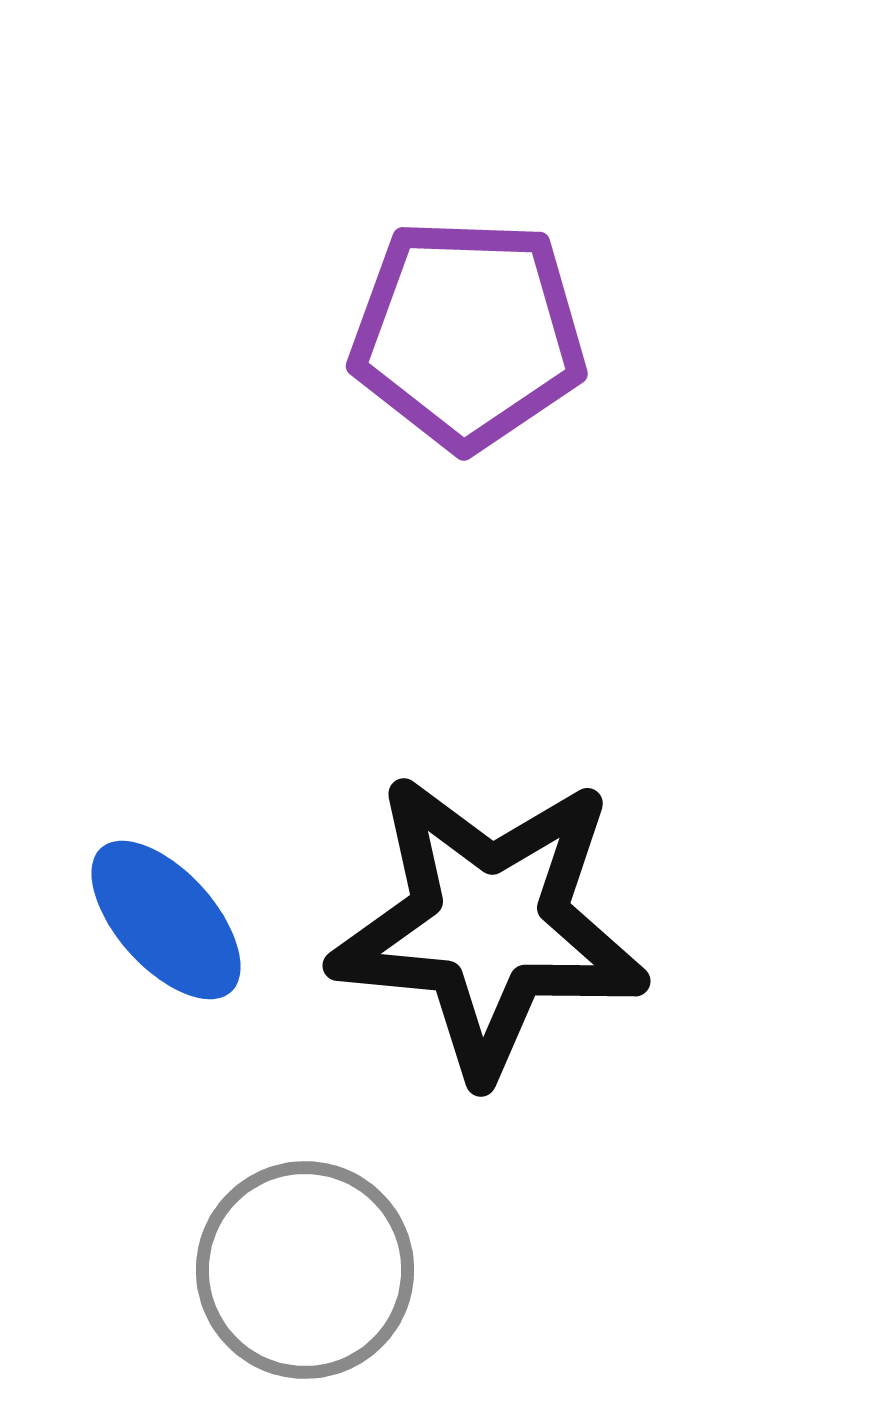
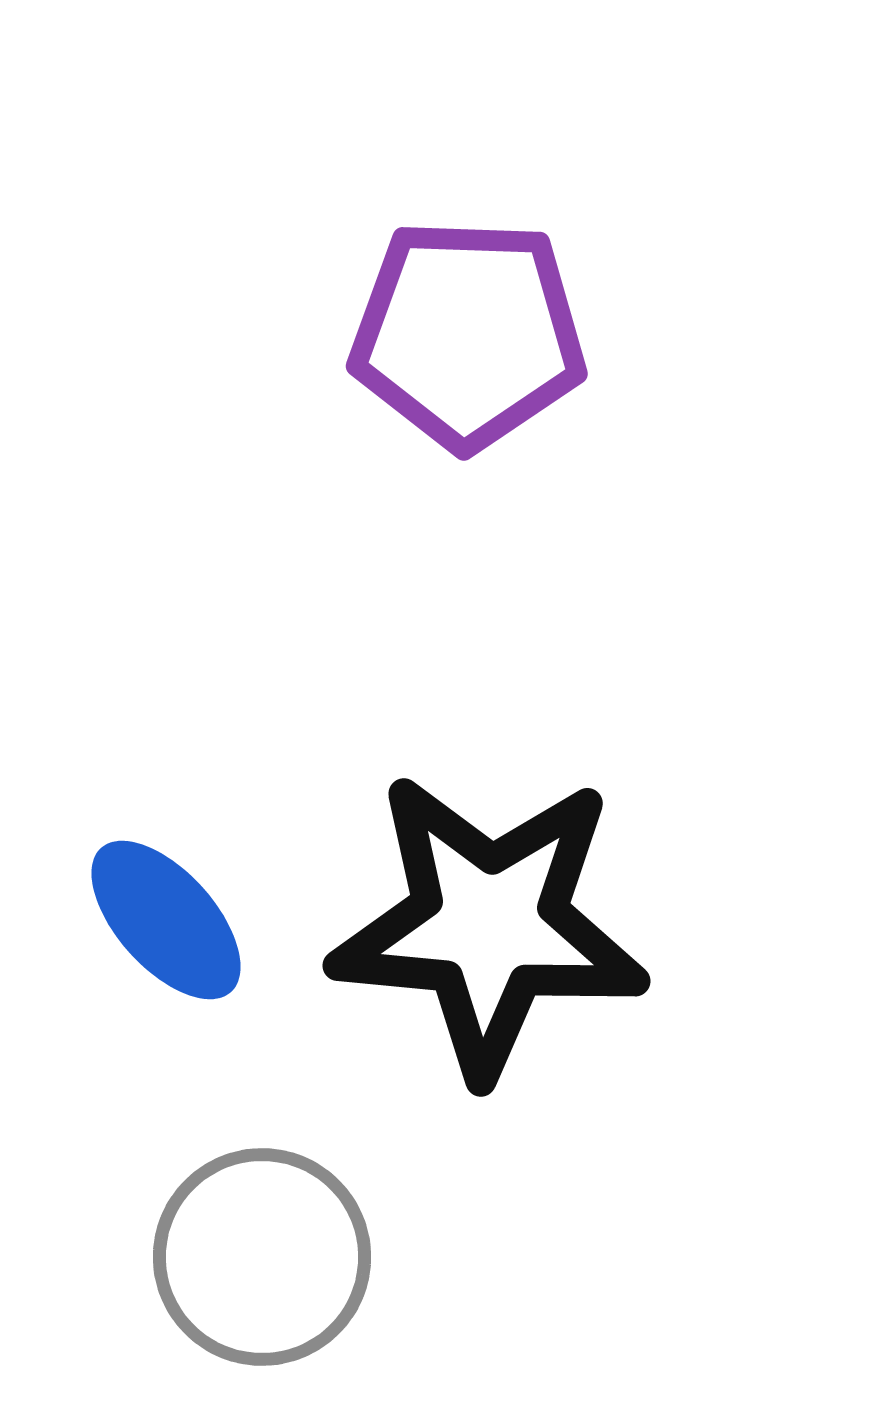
gray circle: moved 43 px left, 13 px up
